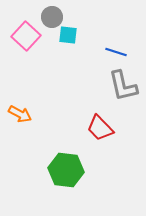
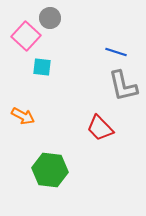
gray circle: moved 2 px left, 1 px down
cyan square: moved 26 px left, 32 px down
orange arrow: moved 3 px right, 2 px down
green hexagon: moved 16 px left
